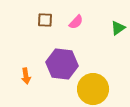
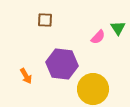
pink semicircle: moved 22 px right, 15 px down
green triangle: rotated 28 degrees counterclockwise
orange arrow: rotated 21 degrees counterclockwise
